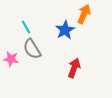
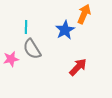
cyan line: rotated 32 degrees clockwise
pink star: rotated 21 degrees counterclockwise
red arrow: moved 4 px right, 1 px up; rotated 24 degrees clockwise
